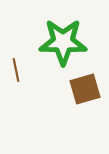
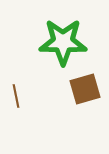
brown line: moved 26 px down
